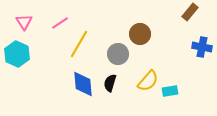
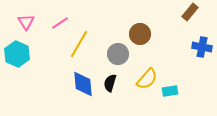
pink triangle: moved 2 px right
yellow semicircle: moved 1 px left, 2 px up
